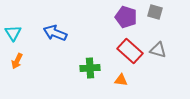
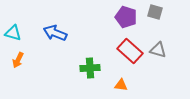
cyan triangle: rotated 42 degrees counterclockwise
orange arrow: moved 1 px right, 1 px up
orange triangle: moved 5 px down
